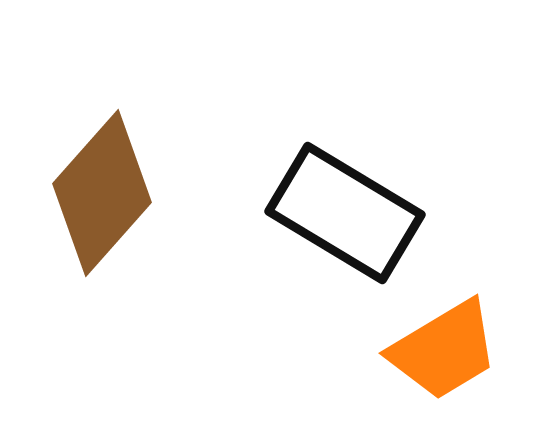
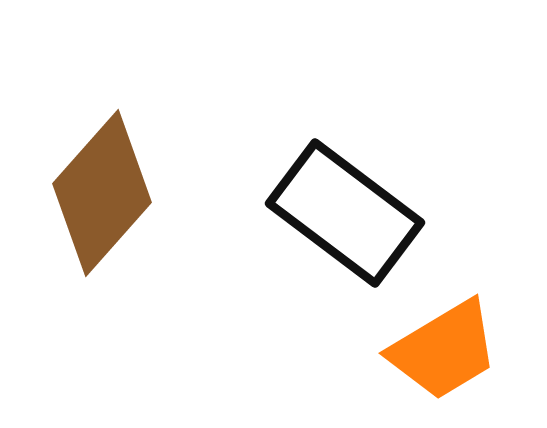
black rectangle: rotated 6 degrees clockwise
